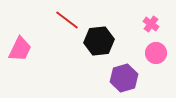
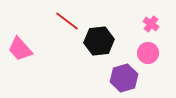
red line: moved 1 px down
pink trapezoid: rotated 112 degrees clockwise
pink circle: moved 8 px left
